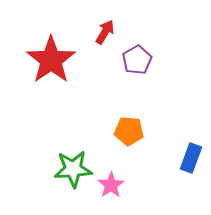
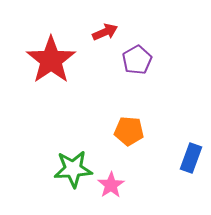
red arrow: rotated 35 degrees clockwise
